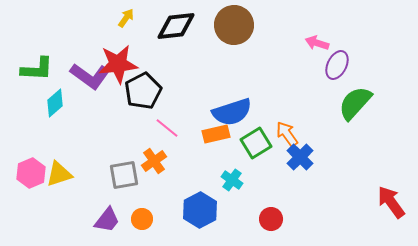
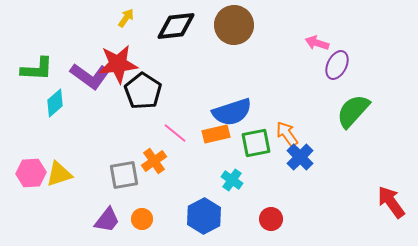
black pentagon: rotated 12 degrees counterclockwise
green semicircle: moved 2 px left, 8 px down
pink line: moved 8 px right, 5 px down
green square: rotated 20 degrees clockwise
pink hexagon: rotated 20 degrees clockwise
blue hexagon: moved 4 px right, 6 px down
